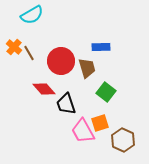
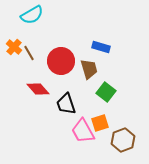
blue rectangle: rotated 18 degrees clockwise
brown trapezoid: moved 2 px right, 1 px down
red diamond: moved 6 px left
brown hexagon: rotated 15 degrees clockwise
